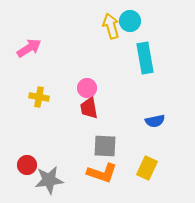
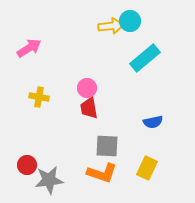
yellow arrow: rotated 100 degrees clockwise
cyan rectangle: rotated 60 degrees clockwise
blue semicircle: moved 2 px left, 1 px down
gray square: moved 2 px right
